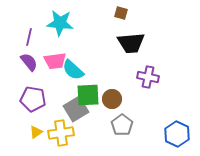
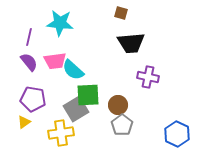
brown circle: moved 6 px right, 6 px down
yellow triangle: moved 12 px left, 10 px up
